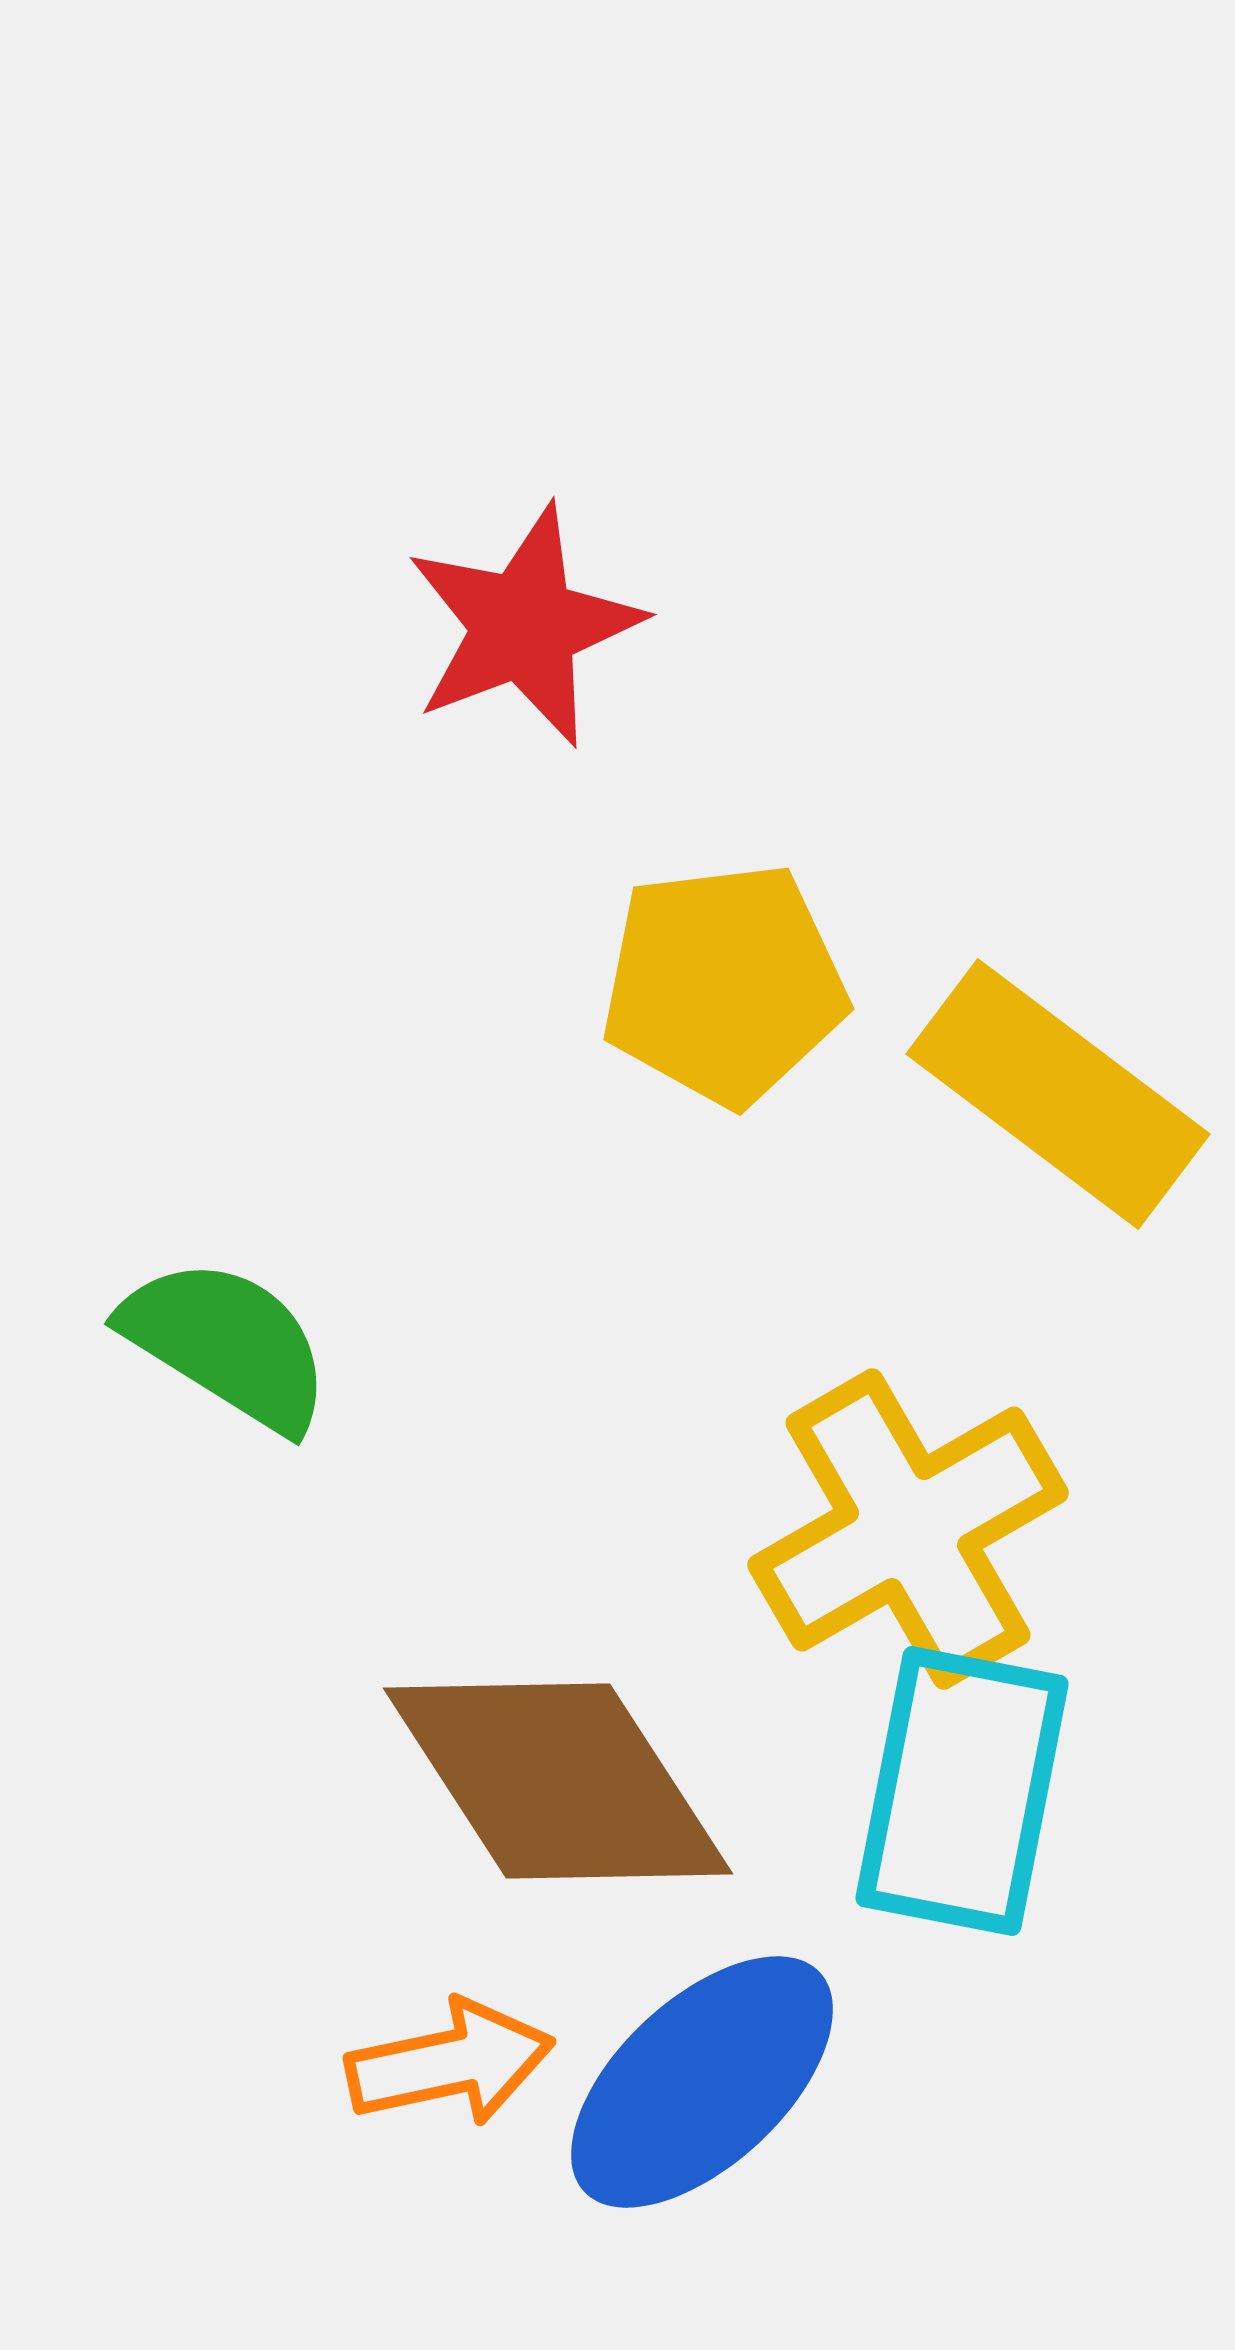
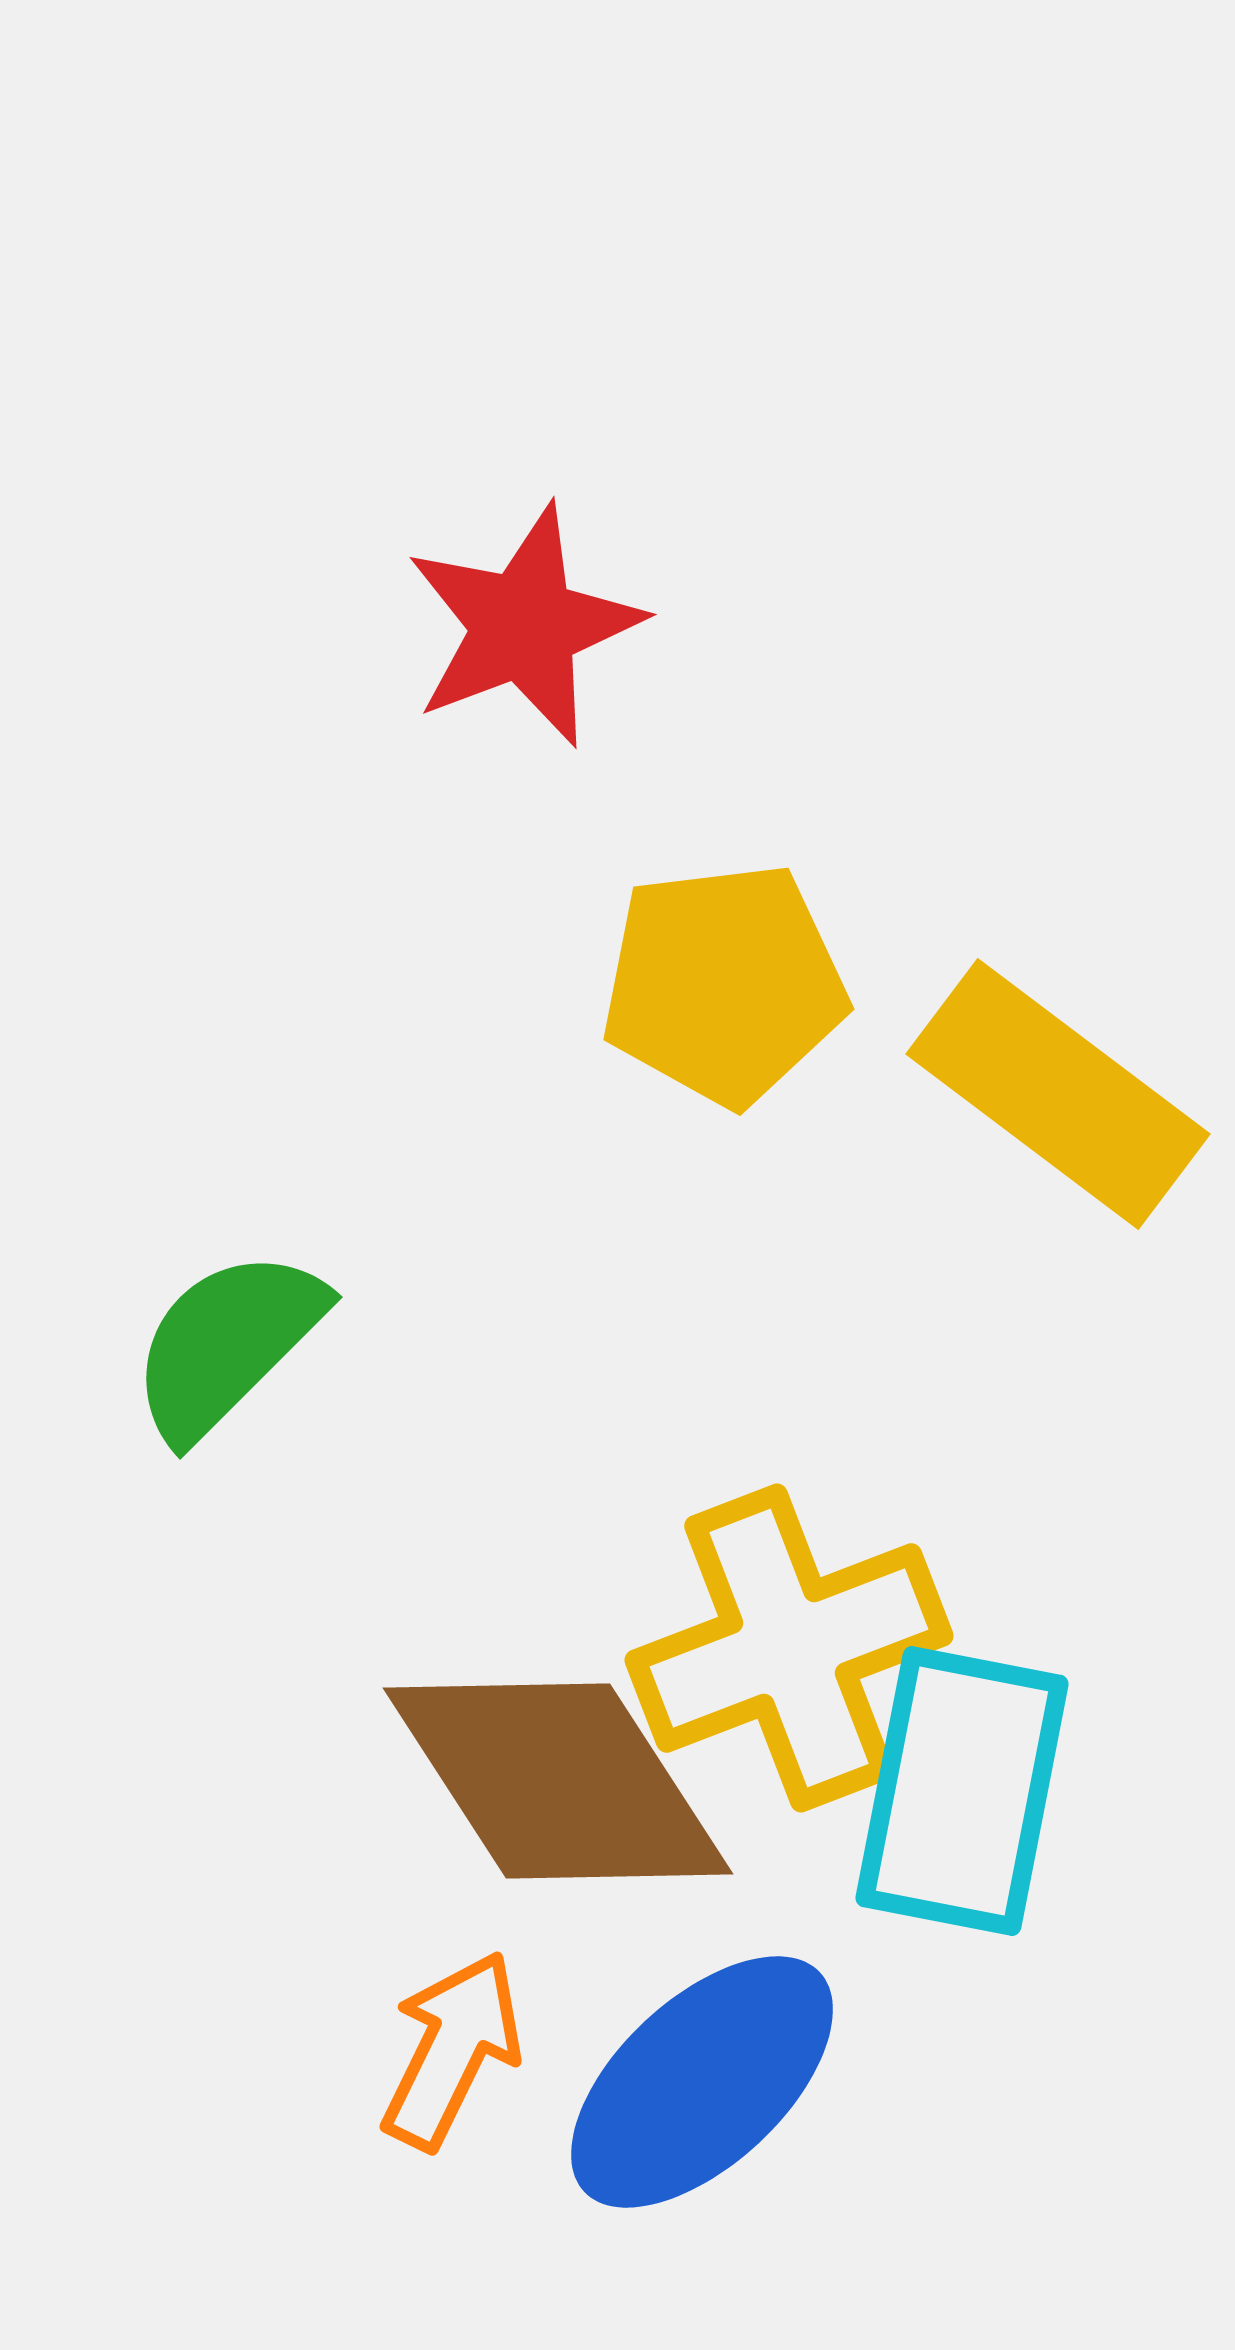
green semicircle: rotated 77 degrees counterclockwise
yellow cross: moved 119 px left, 119 px down; rotated 9 degrees clockwise
orange arrow: moved 2 px right, 13 px up; rotated 52 degrees counterclockwise
